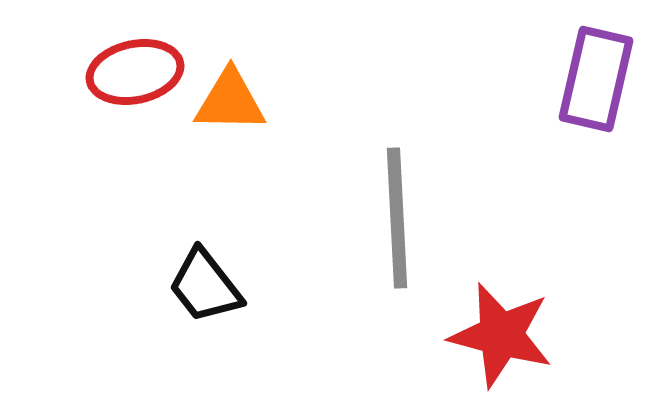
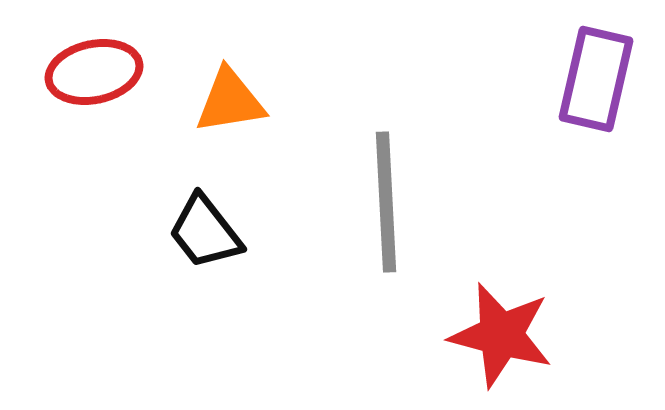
red ellipse: moved 41 px left
orange triangle: rotated 10 degrees counterclockwise
gray line: moved 11 px left, 16 px up
black trapezoid: moved 54 px up
